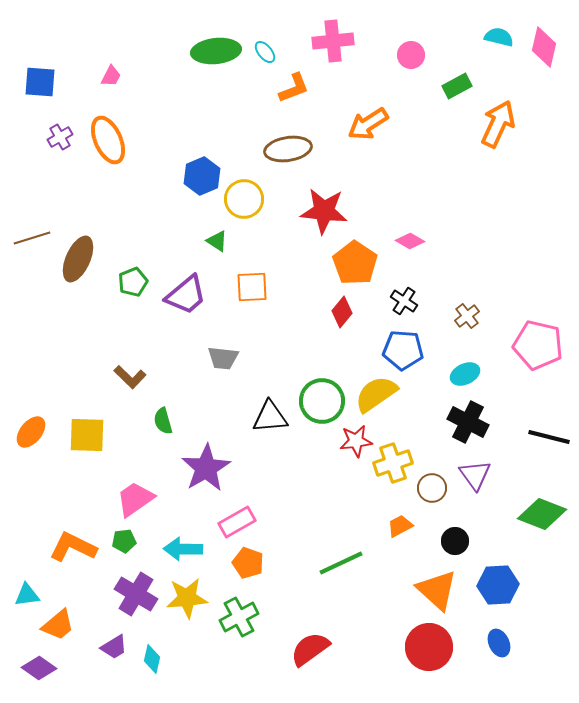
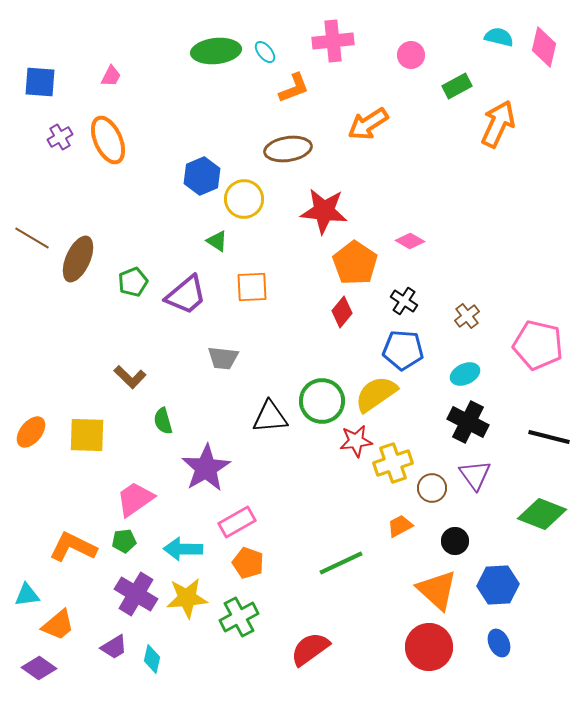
brown line at (32, 238): rotated 48 degrees clockwise
